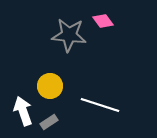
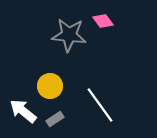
white line: rotated 36 degrees clockwise
white arrow: rotated 32 degrees counterclockwise
gray rectangle: moved 6 px right, 3 px up
